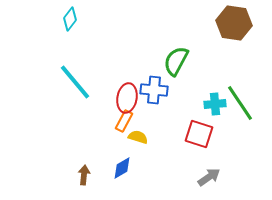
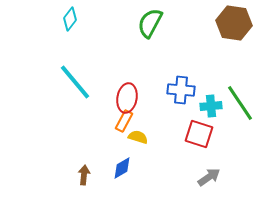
green semicircle: moved 26 px left, 38 px up
blue cross: moved 27 px right
cyan cross: moved 4 px left, 2 px down
